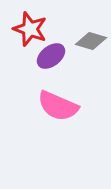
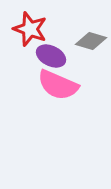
purple ellipse: rotated 64 degrees clockwise
pink semicircle: moved 21 px up
